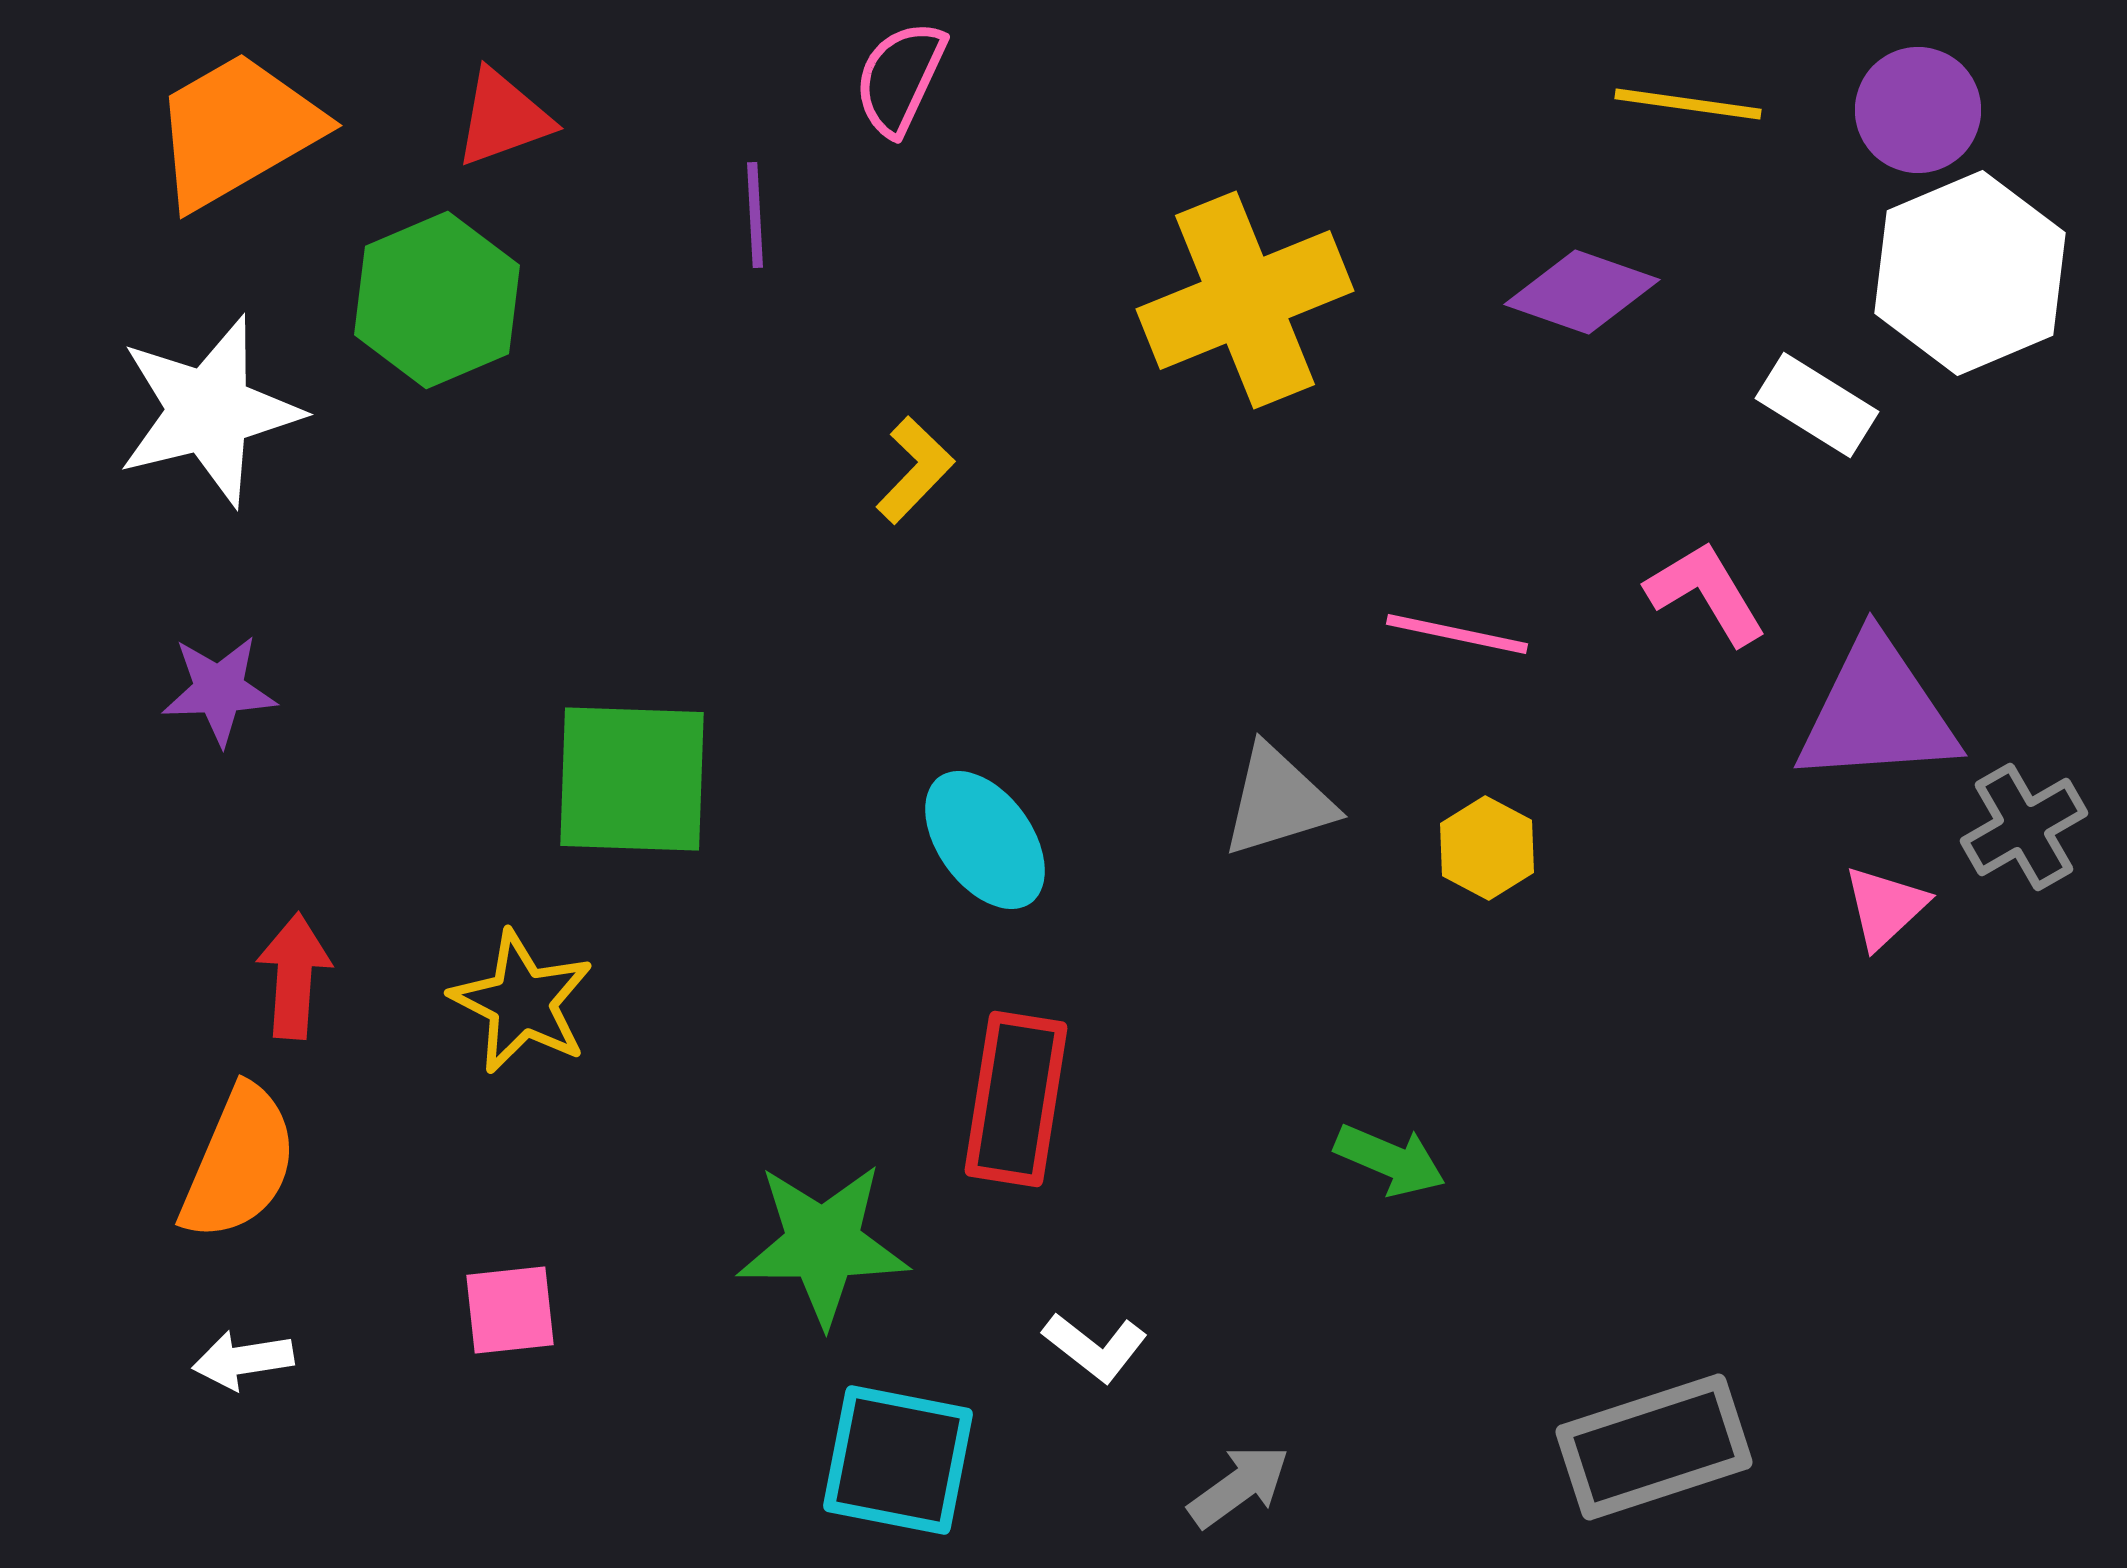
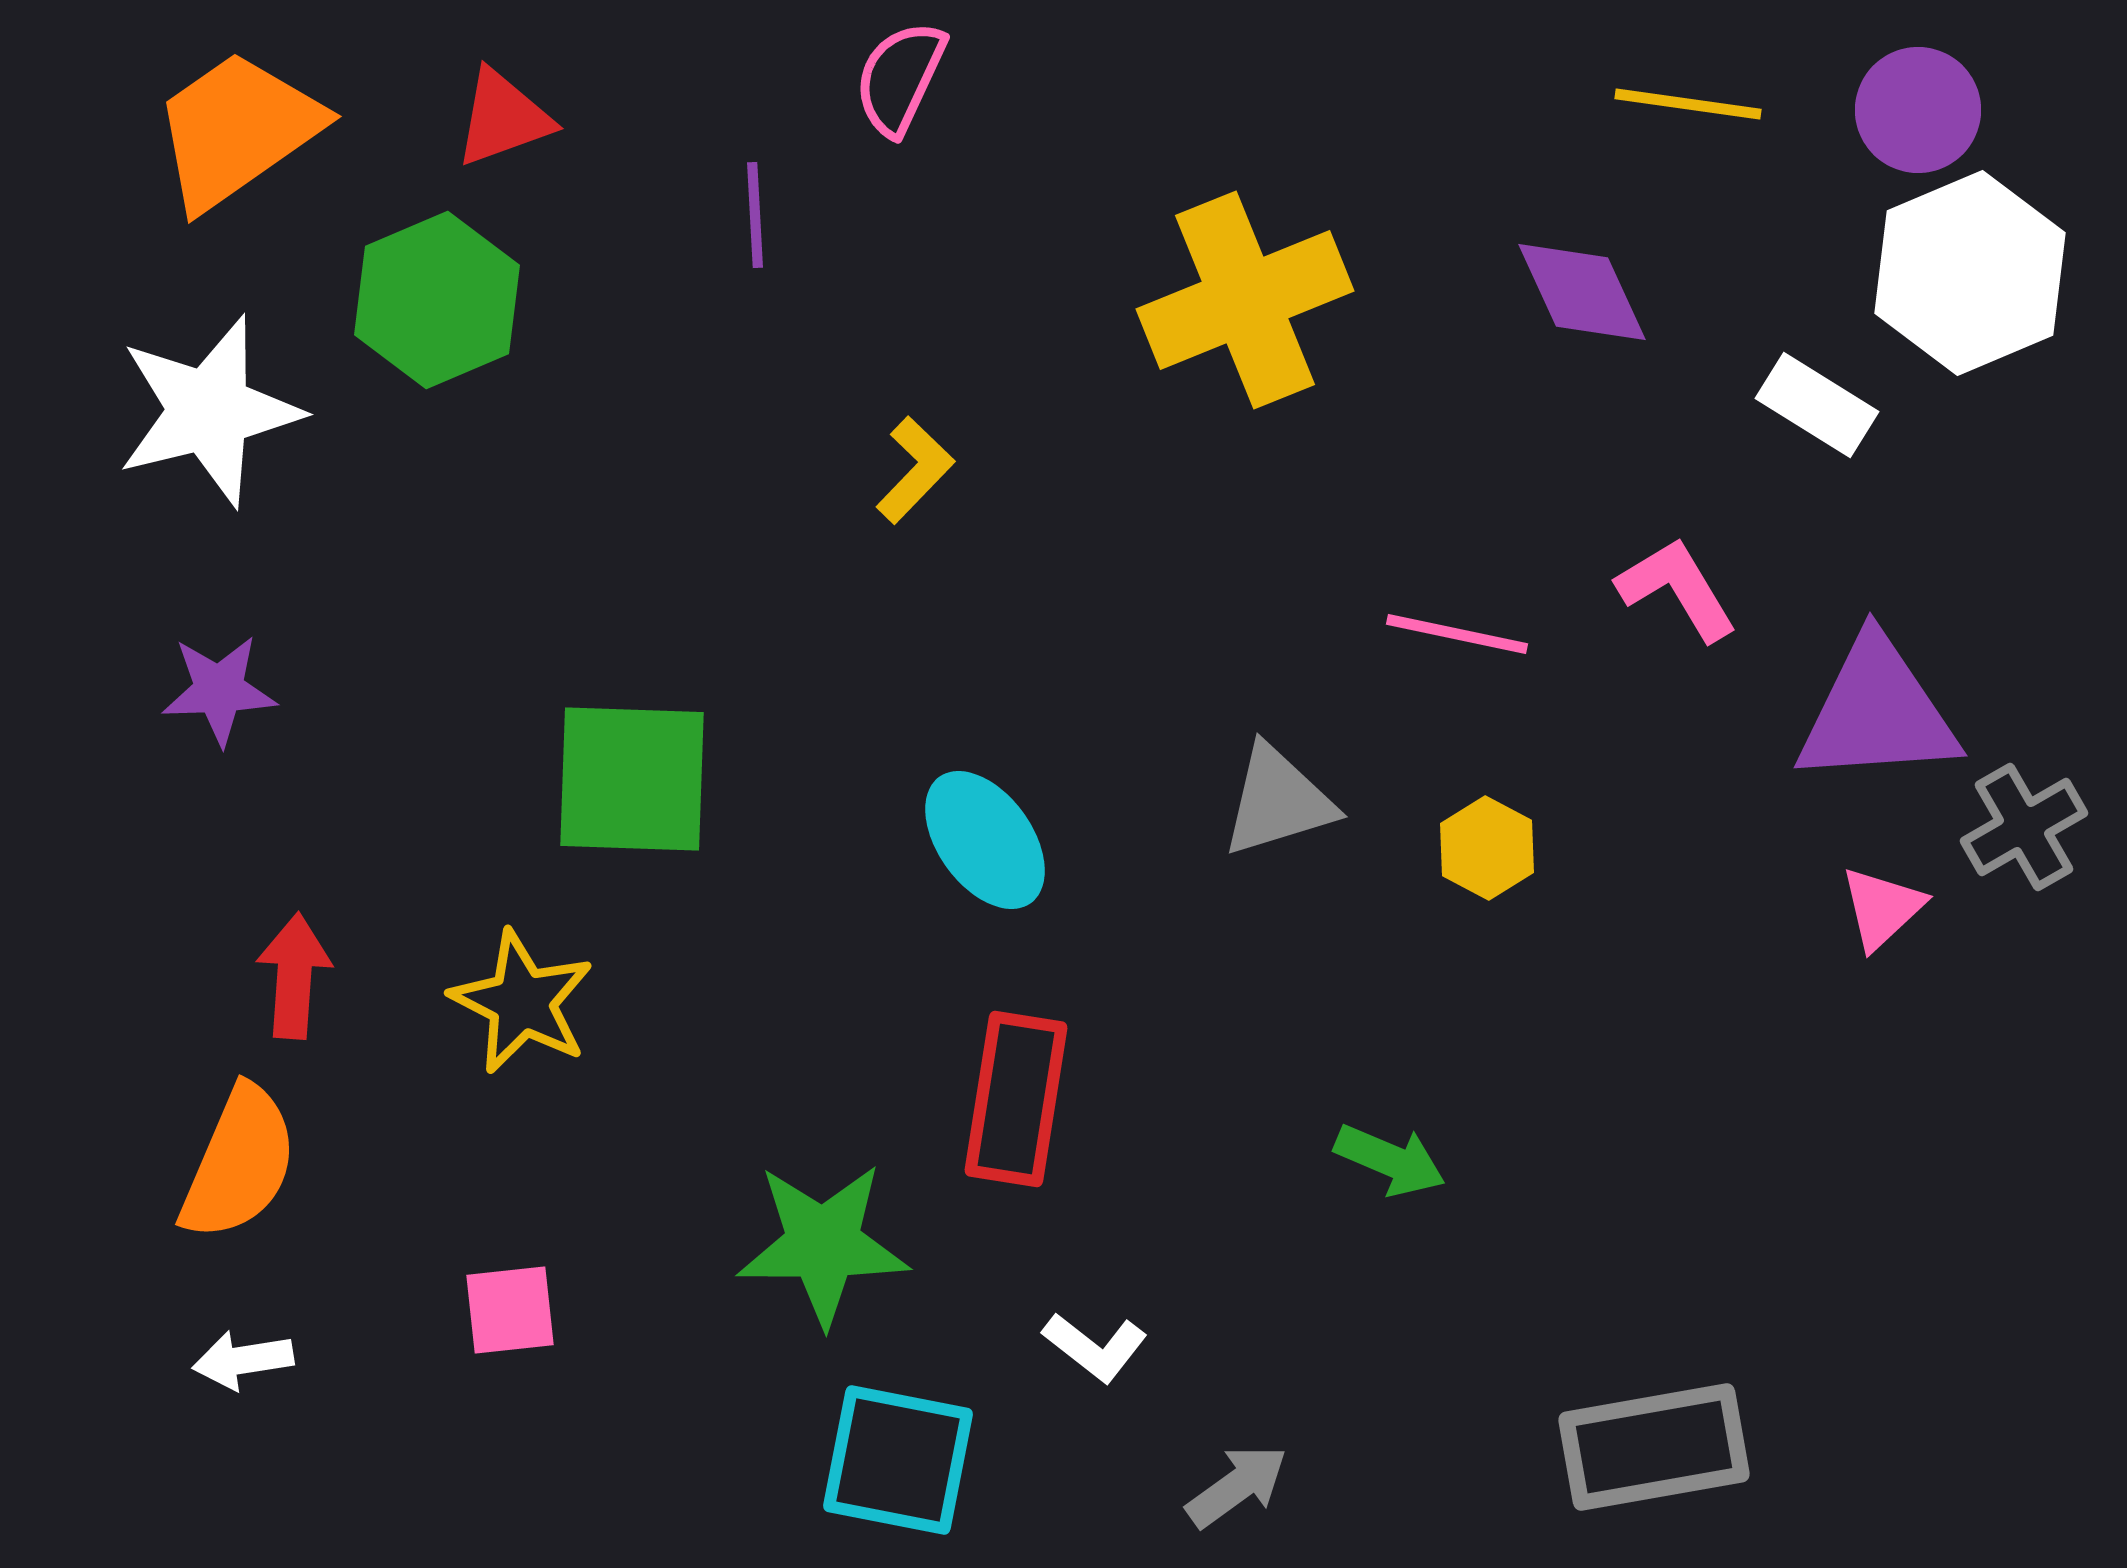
orange trapezoid: rotated 5 degrees counterclockwise
purple diamond: rotated 46 degrees clockwise
pink L-shape: moved 29 px left, 4 px up
pink triangle: moved 3 px left, 1 px down
gray rectangle: rotated 8 degrees clockwise
gray arrow: moved 2 px left
